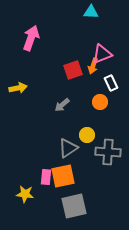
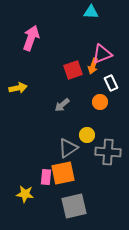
orange square: moved 3 px up
